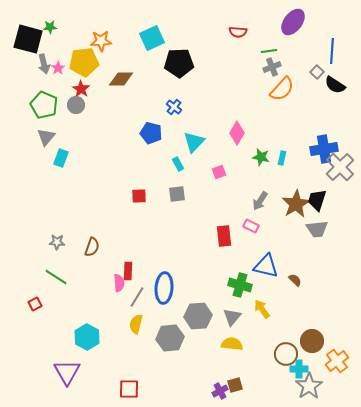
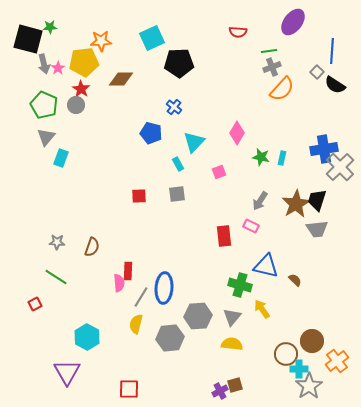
gray line at (137, 297): moved 4 px right
